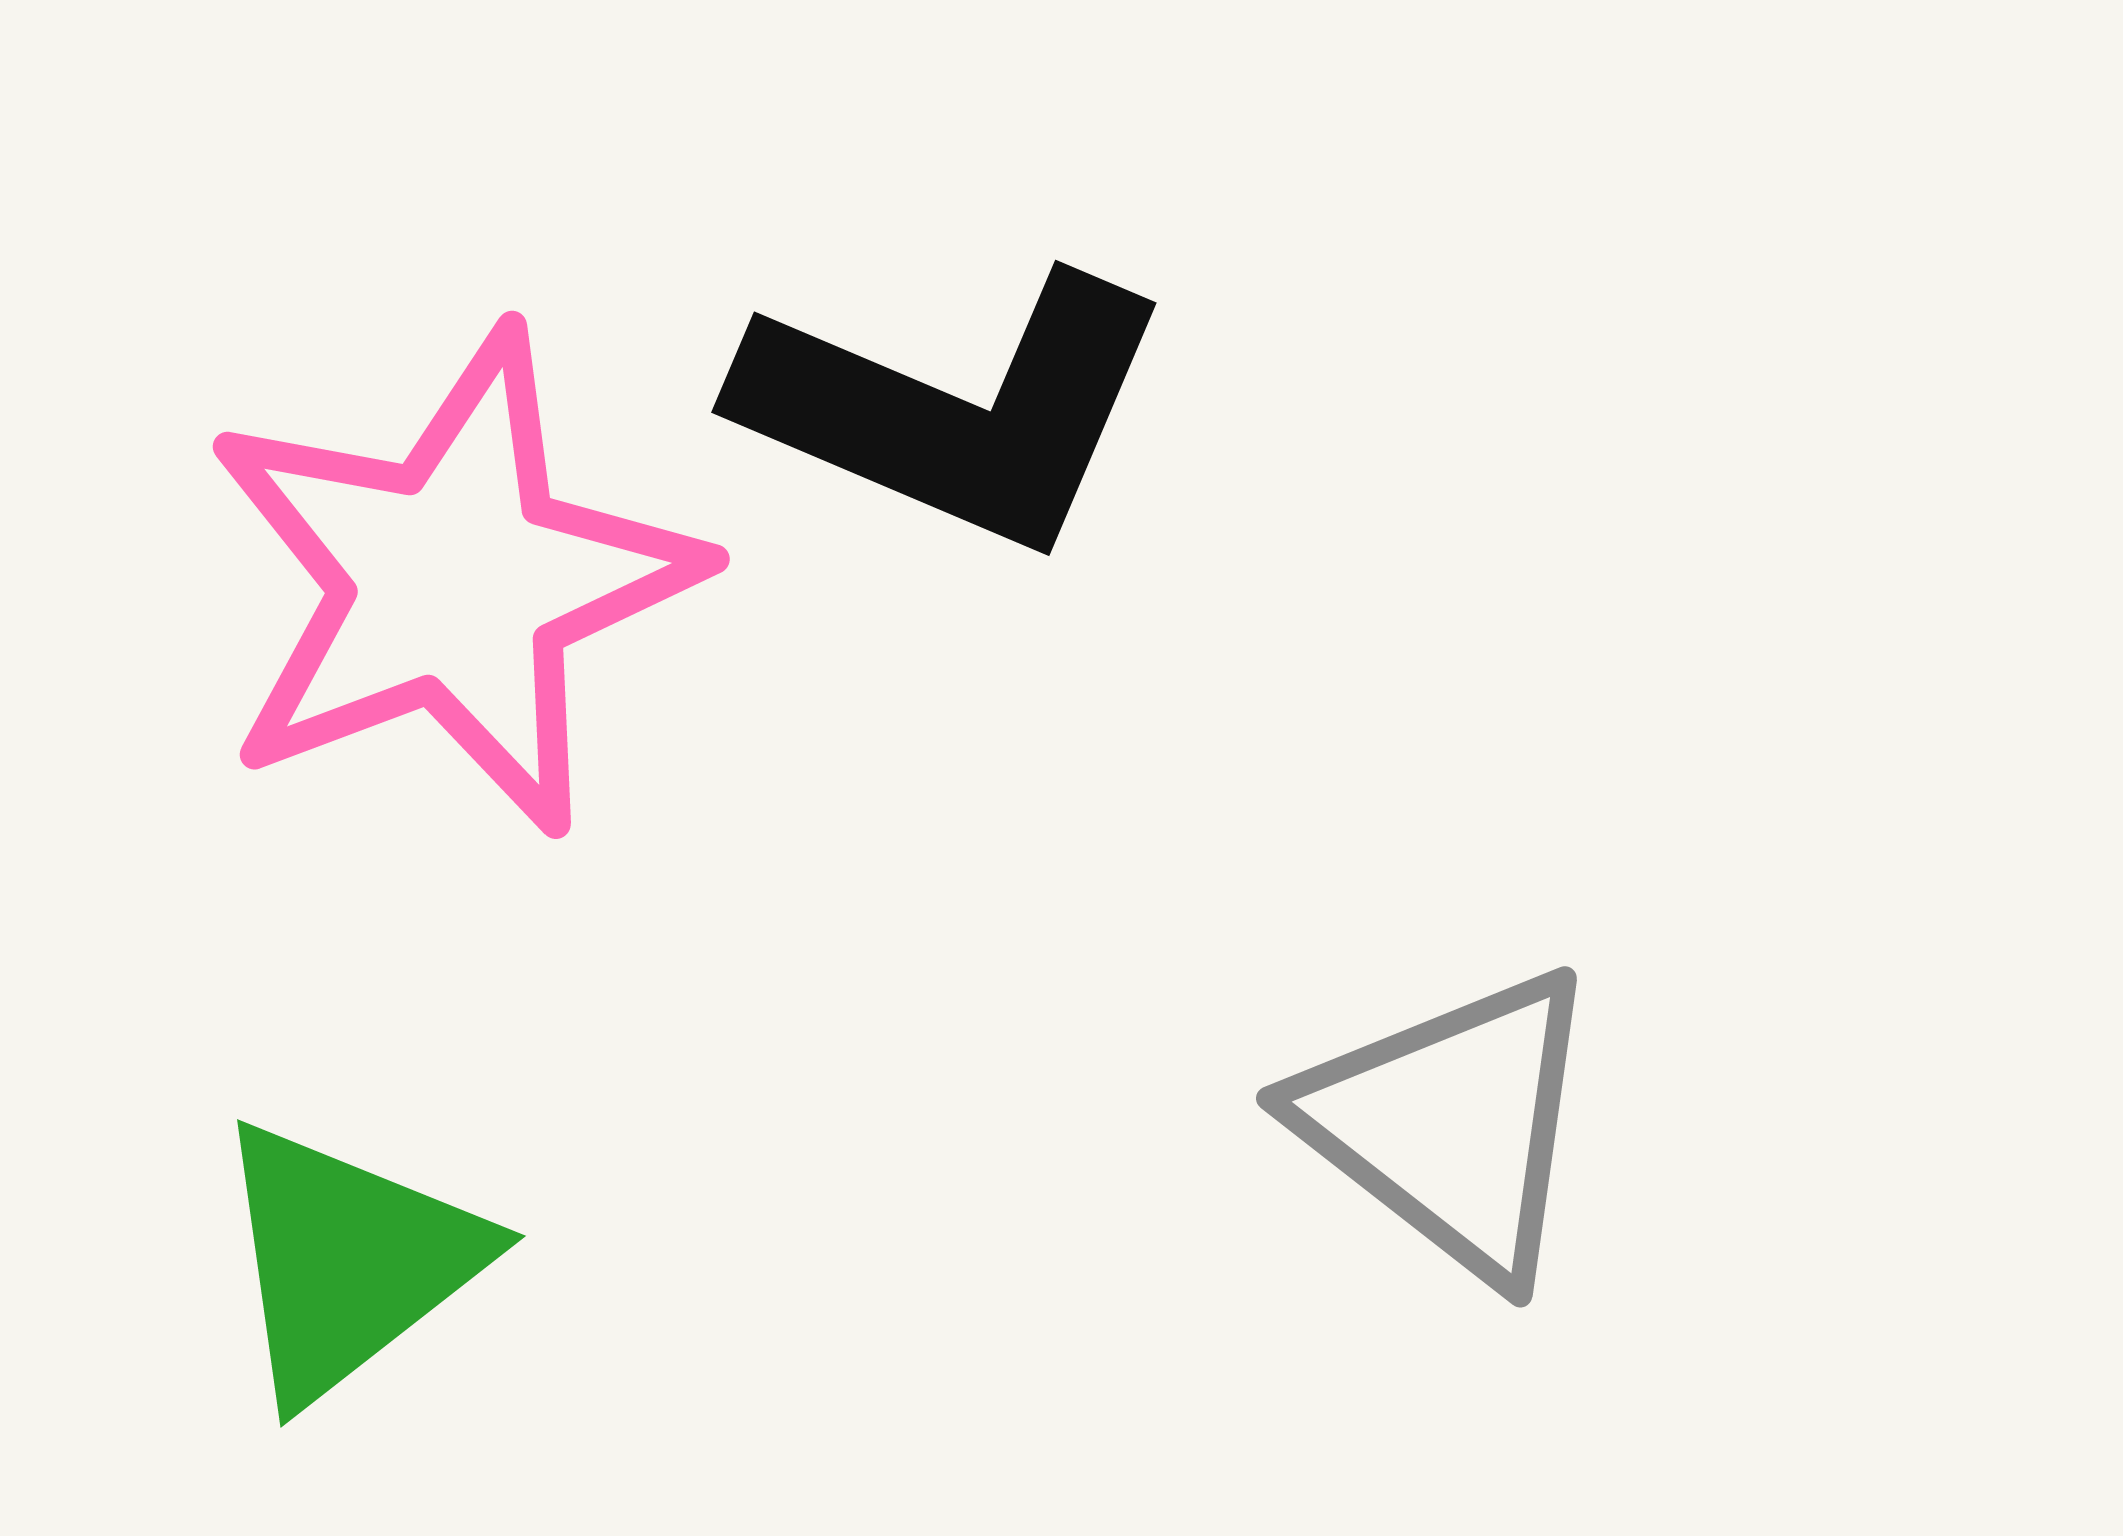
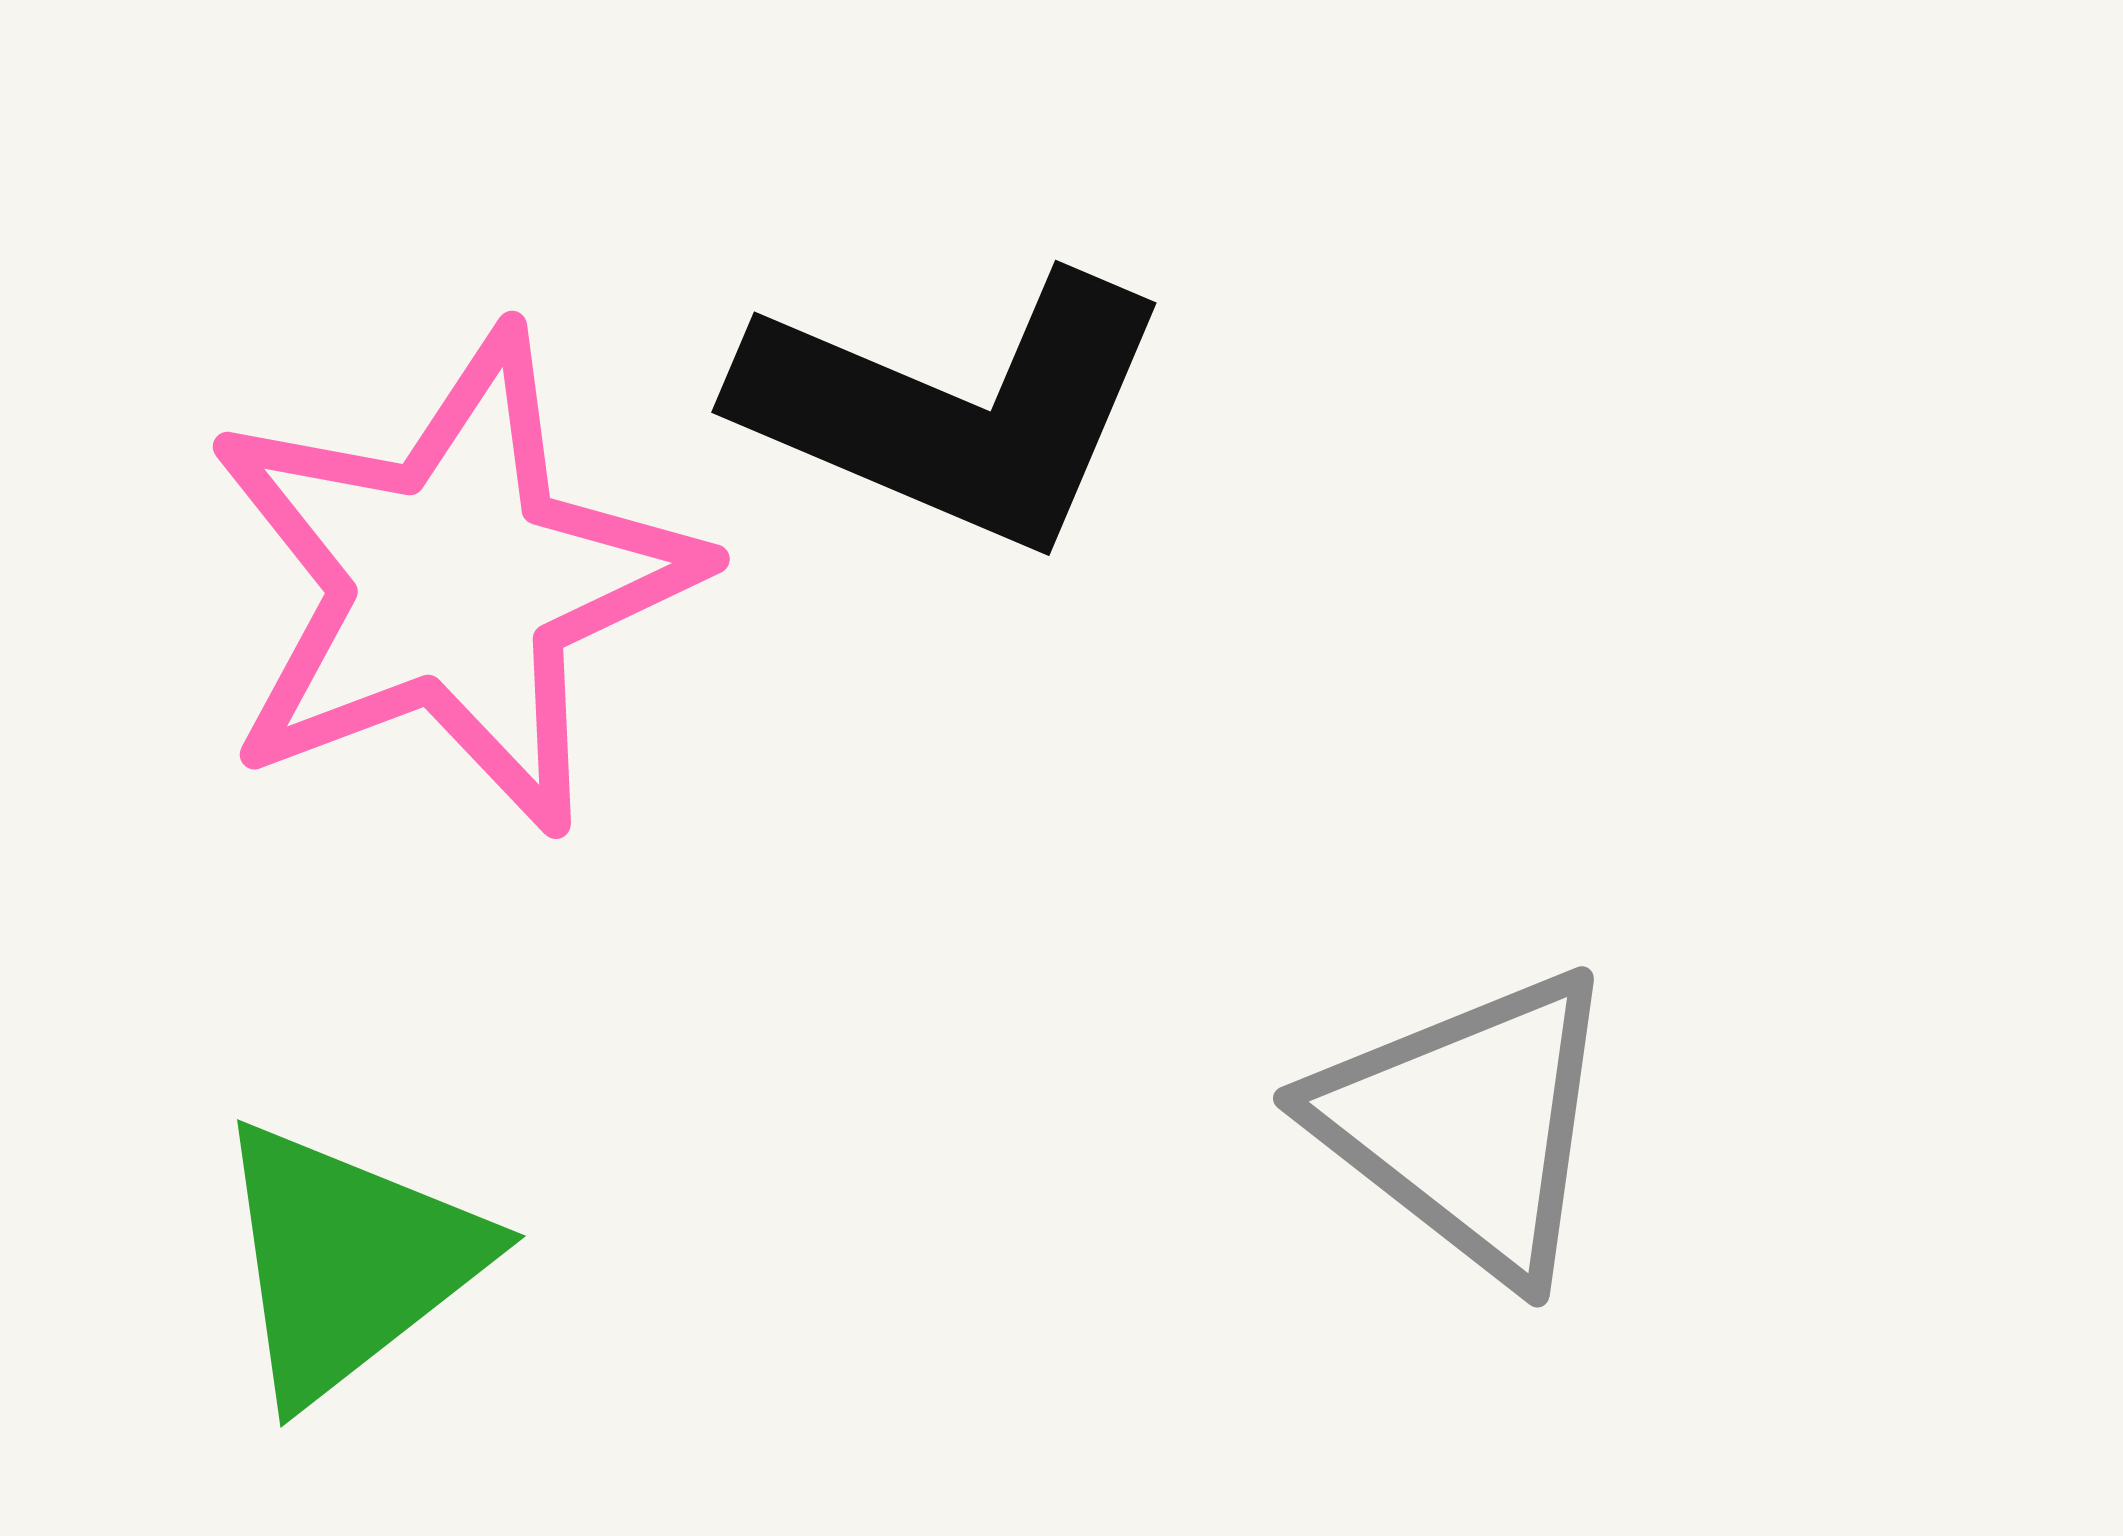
gray triangle: moved 17 px right
